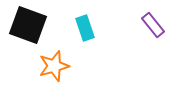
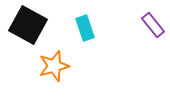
black square: rotated 9 degrees clockwise
